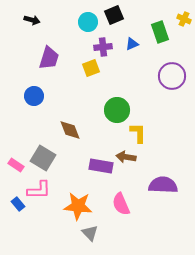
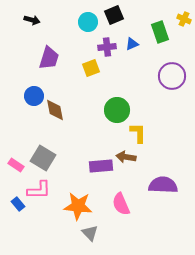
purple cross: moved 4 px right
brown diamond: moved 15 px left, 20 px up; rotated 10 degrees clockwise
purple rectangle: rotated 15 degrees counterclockwise
